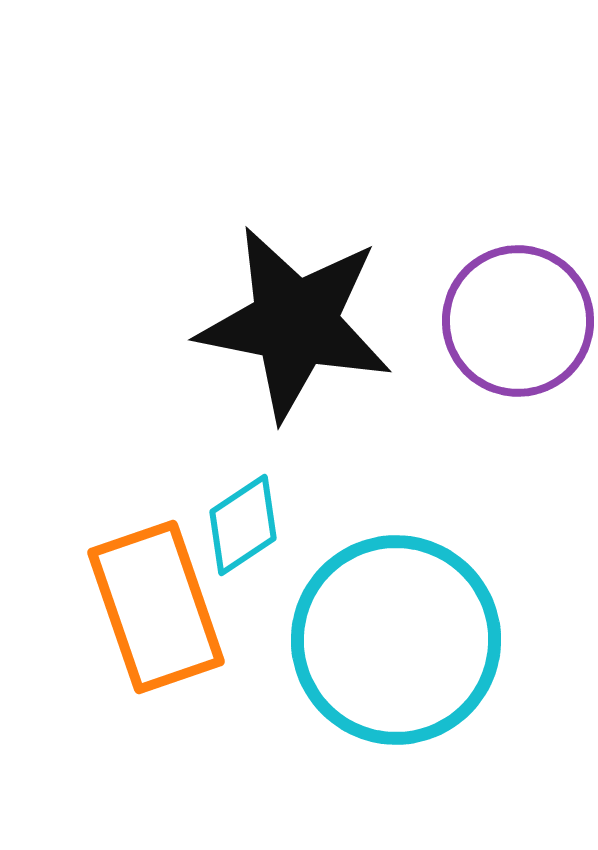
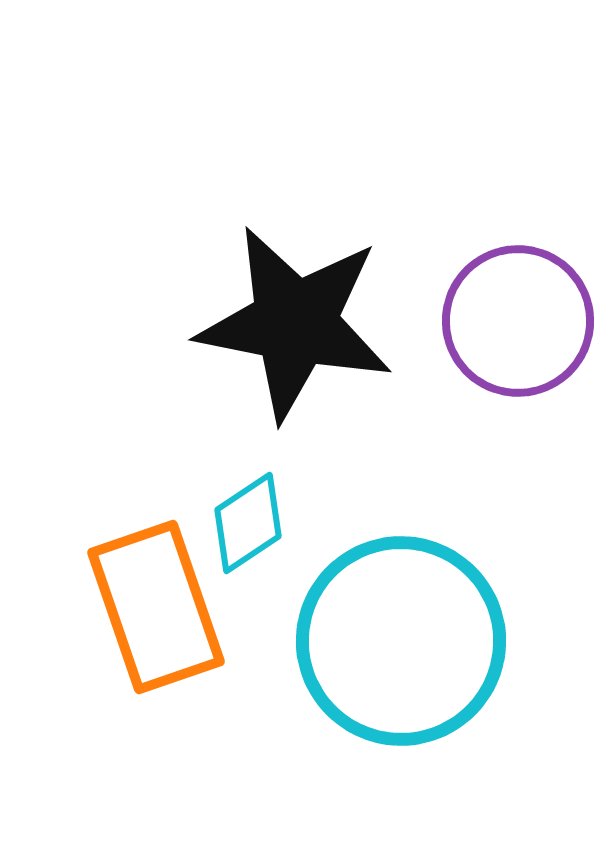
cyan diamond: moved 5 px right, 2 px up
cyan circle: moved 5 px right, 1 px down
